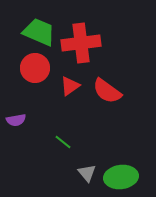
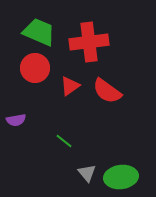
red cross: moved 8 px right, 1 px up
green line: moved 1 px right, 1 px up
